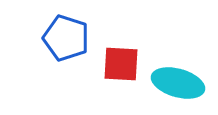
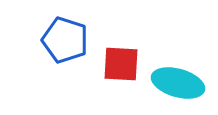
blue pentagon: moved 1 px left, 2 px down
